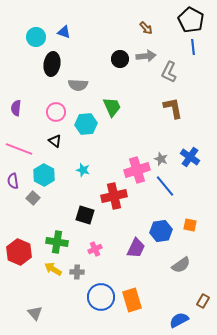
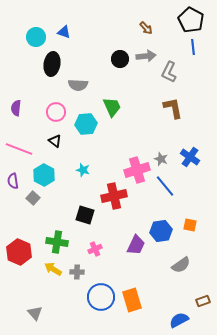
purple trapezoid at (136, 248): moved 3 px up
brown rectangle at (203, 301): rotated 40 degrees clockwise
